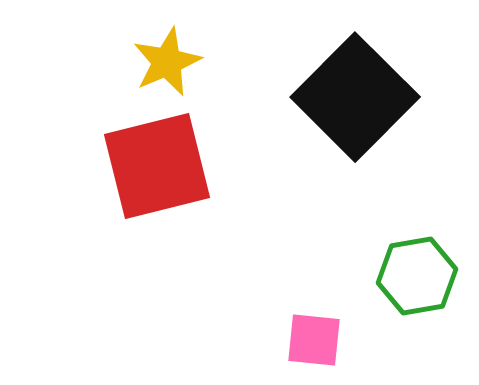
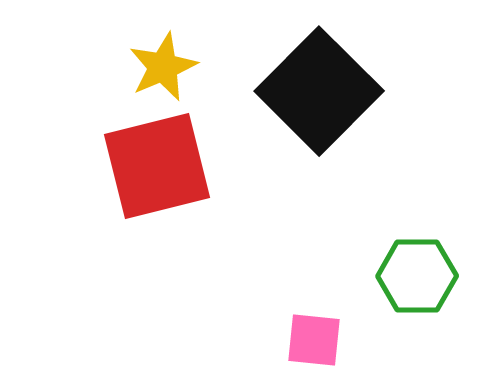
yellow star: moved 4 px left, 5 px down
black square: moved 36 px left, 6 px up
green hexagon: rotated 10 degrees clockwise
